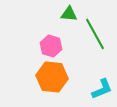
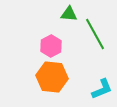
pink hexagon: rotated 15 degrees clockwise
